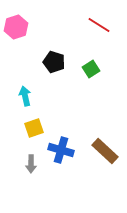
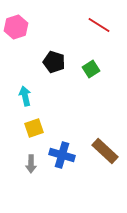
blue cross: moved 1 px right, 5 px down
